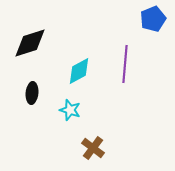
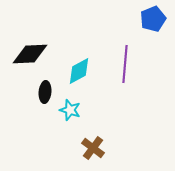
black diamond: moved 11 px down; rotated 15 degrees clockwise
black ellipse: moved 13 px right, 1 px up
